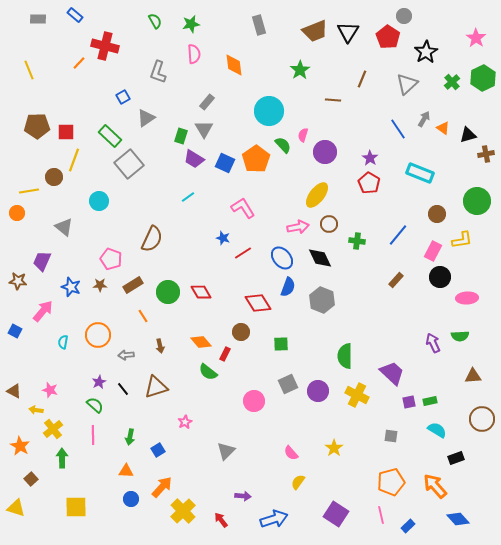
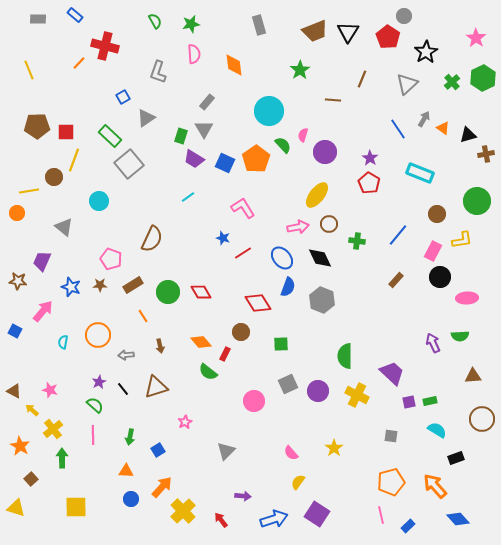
yellow arrow at (36, 410): moved 4 px left; rotated 32 degrees clockwise
purple square at (336, 514): moved 19 px left
